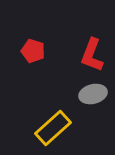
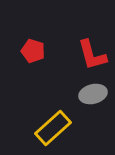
red L-shape: rotated 36 degrees counterclockwise
